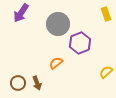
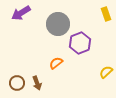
purple arrow: rotated 24 degrees clockwise
brown circle: moved 1 px left
